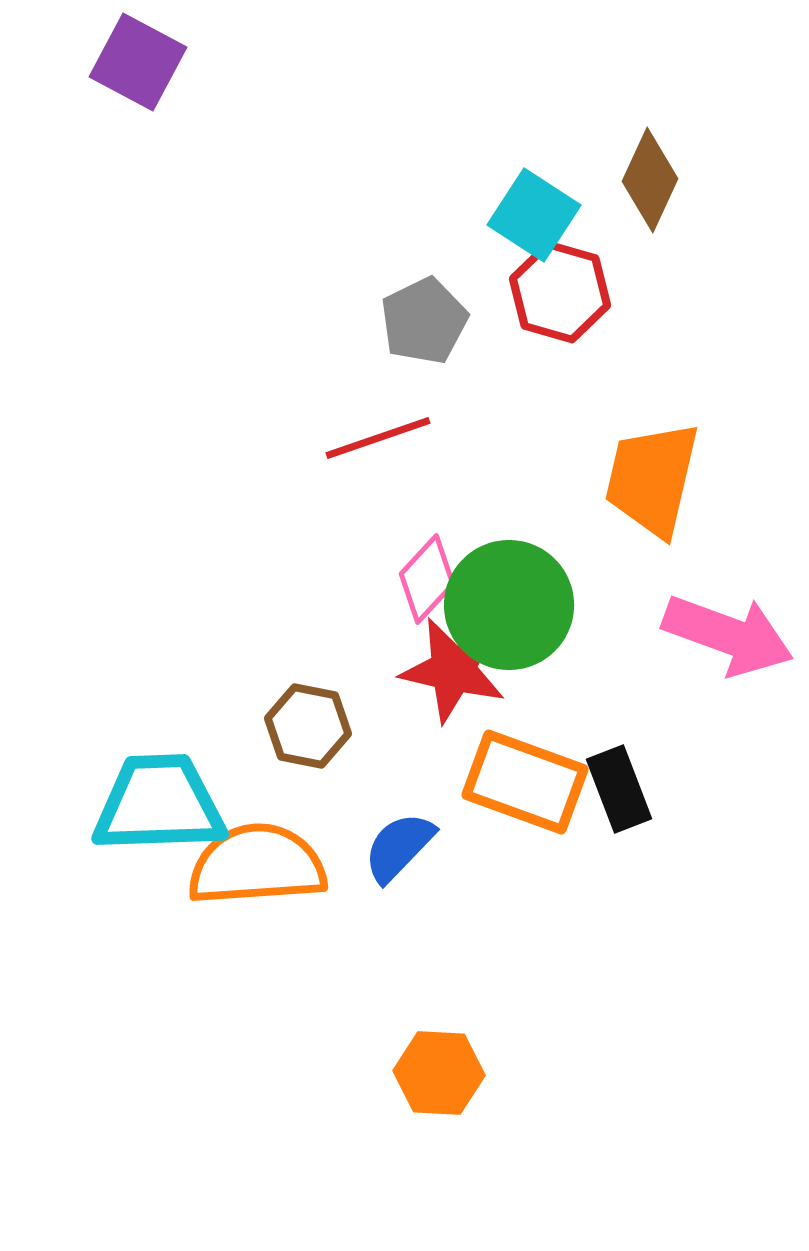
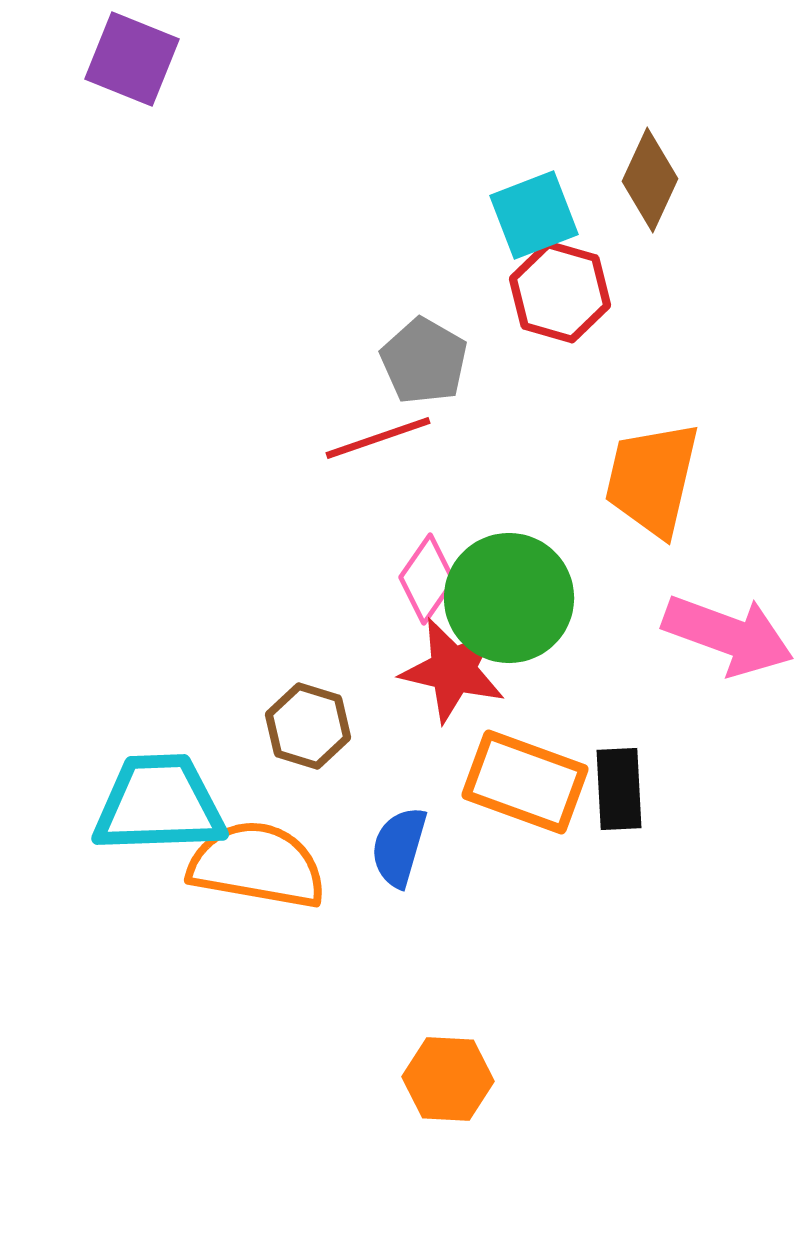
purple square: moved 6 px left, 3 px up; rotated 6 degrees counterclockwise
cyan square: rotated 36 degrees clockwise
gray pentagon: moved 40 px down; rotated 16 degrees counterclockwise
pink diamond: rotated 8 degrees counterclockwise
green circle: moved 7 px up
brown hexagon: rotated 6 degrees clockwise
black rectangle: rotated 18 degrees clockwise
blue semicircle: rotated 28 degrees counterclockwise
orange semicircle: rotated 14 degrees clockwise
orange hexagon: moved 9 px right, 6 px down
